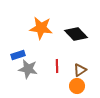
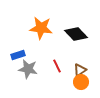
red line: rotated 24 degrees counterclockwise
orange circle: moved 4 px right, 4 px up
